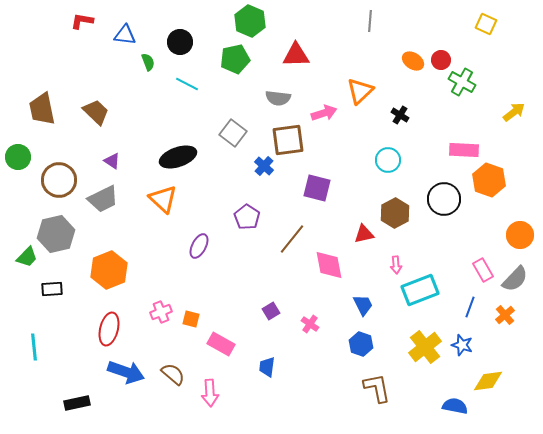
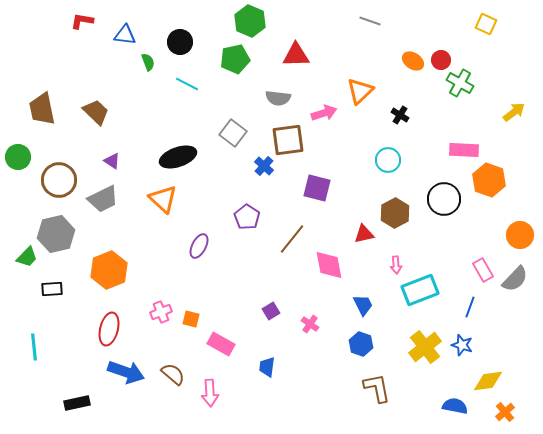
gray line at (370, 21): rotated 75 degrees counterclockwise
green cross at (462, 82): moved 2 px left, 1 px down
orange cross at (505, 315): moved 97 px down
